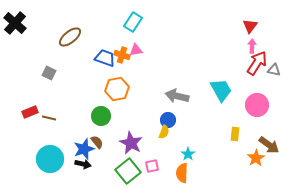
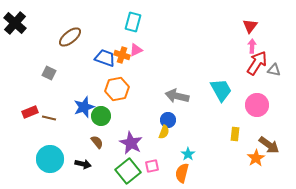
cyan rectangle: rotated 18 degrees counterclockwise
pink triangle: rotated 16 degrees counterclockwise
blue star: moved 42 px up
orange semicircle: rotated 12 degrees clockwise
